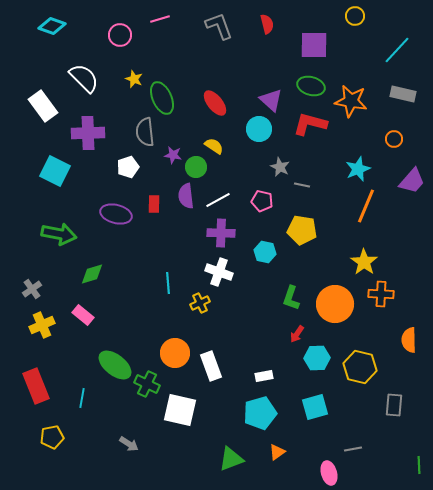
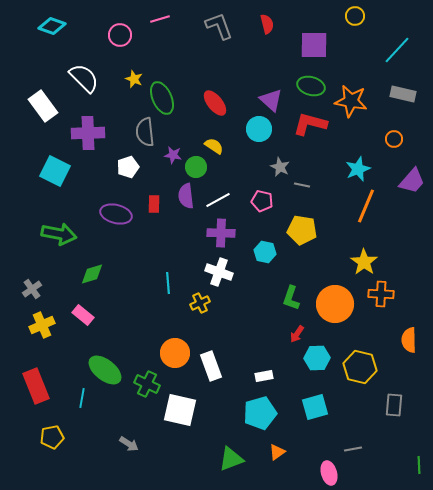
green ellipse at (115, 365): moved 10 px left, 5 px down
